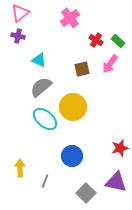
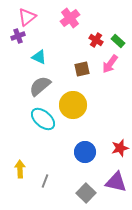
pink triangle: moved 7 px right, 4 px down
purple cross: rotated 32 degrees counterclockwise
cyan triangle: moved 3 px up
gray semicircle: moved 1 px left, 1 px up
yellow circle: moved 2 px up
cyan ellipse: moved 2 px left
blue circle: moved 13 px right, 4 px up
yellow arrow: moved 1 px down
